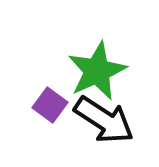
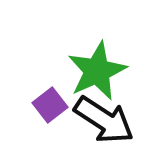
purple square: rotated 16 degrees clockwise
